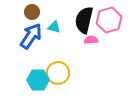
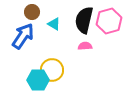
pink hexagon: moved 1 px down
cyan triangle: moved 3 px up; rotated 16 degrees clockwise
blue arrow: moved 8 px left
pink semicircle: moved 6 px left, 6 px down
yellow circle: moved 6 px left, 3 px up
